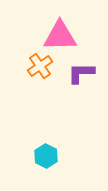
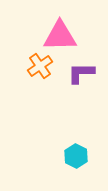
cyan hexagon: moved 30 px right
